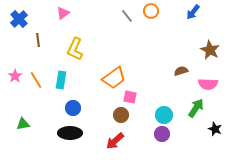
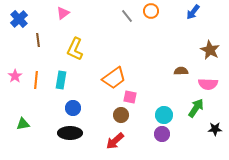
brown semicircle: rotated 16 degrees clockwise
orange line: rotated 36 degrees clockwise
black star: rotated 24 degrees counterclockwise
